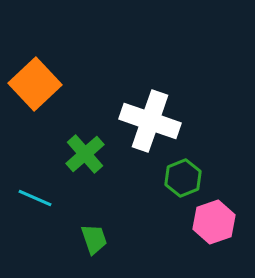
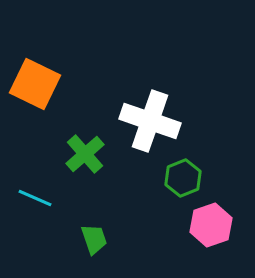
orange square: rotated 21 degrees counterclockwise
pink hexagon: moved 3 px left, 3 px down
